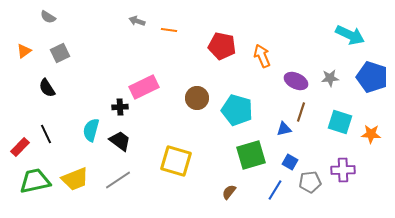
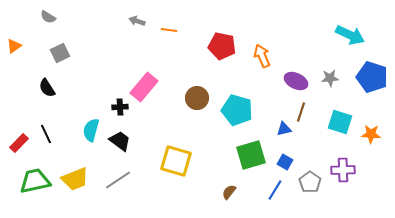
orange triangle: moved 10 px left, 5 px up
pink rectangle: rotated 24 degrees counterclockwise
red rectangle: moved 1 px left, 4 px up
blue square: moved 5 px left
gray pentagon: rotated 30 degrees counterclockwise
